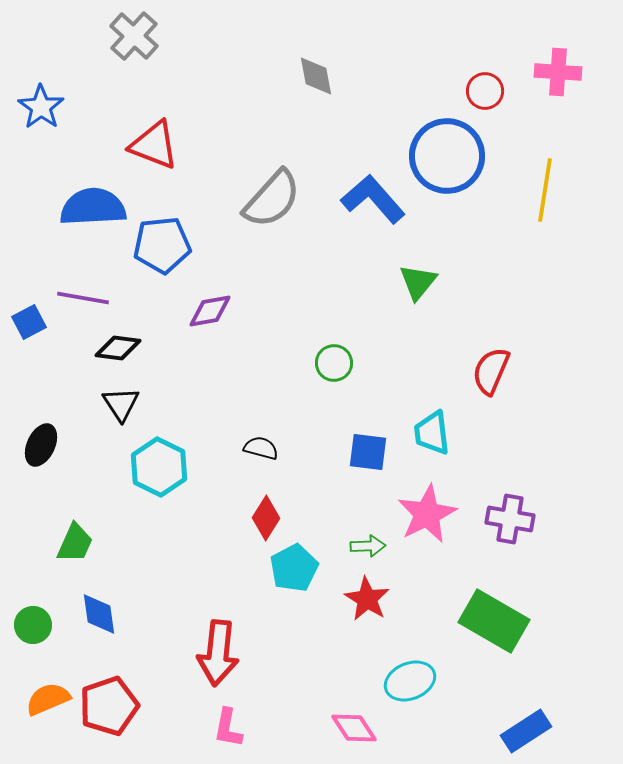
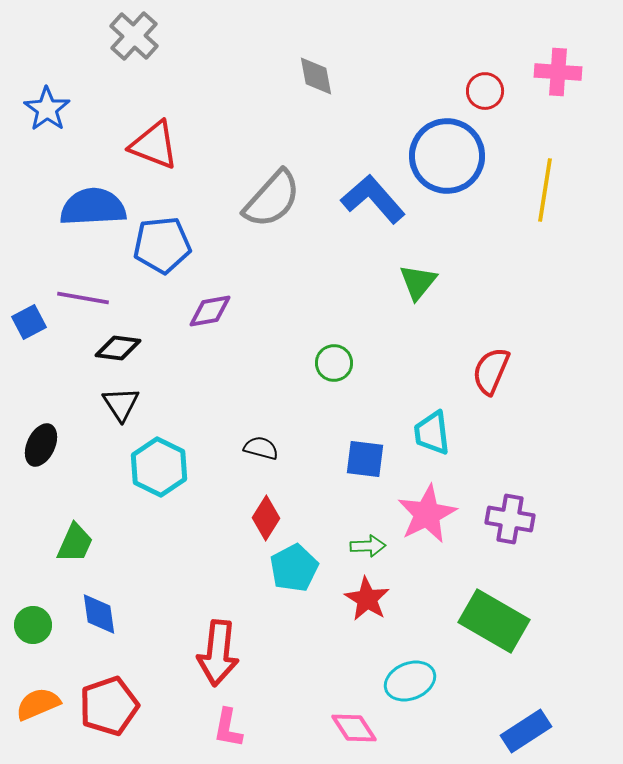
blue star at (41, 107): moved 6 px right, 2 px down
blue square at (368, 452): moved 3 px left, 7 px down
orange semicircle at (48, 699): moved 10 px left, 5 px down
